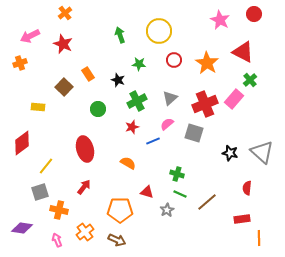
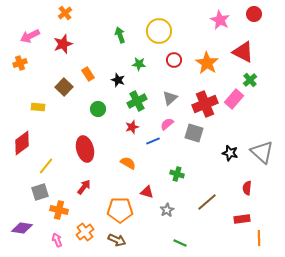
red star at (63, 44): rotated 30 degrees clockwise
green line at (180, 194): moved 49 px down
